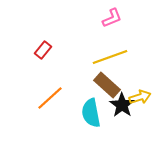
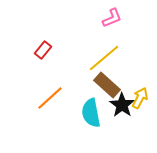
yellow line: moved 6 px left, 1 px down; rotated 20 degrees counterclockwise
yellow arrow: moved 1 px down; rotated 45 degrees counterclockwise
